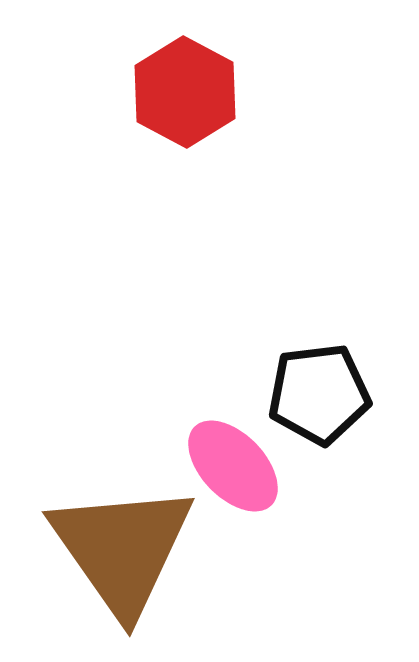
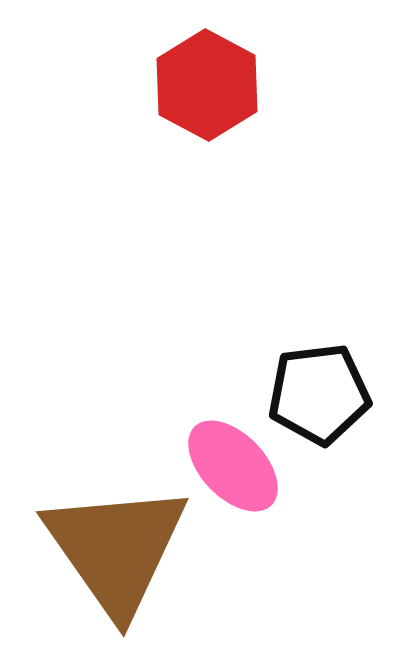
red hexagon: moved 22 px right, 7 px up
brown triangle: moved 6 px left
